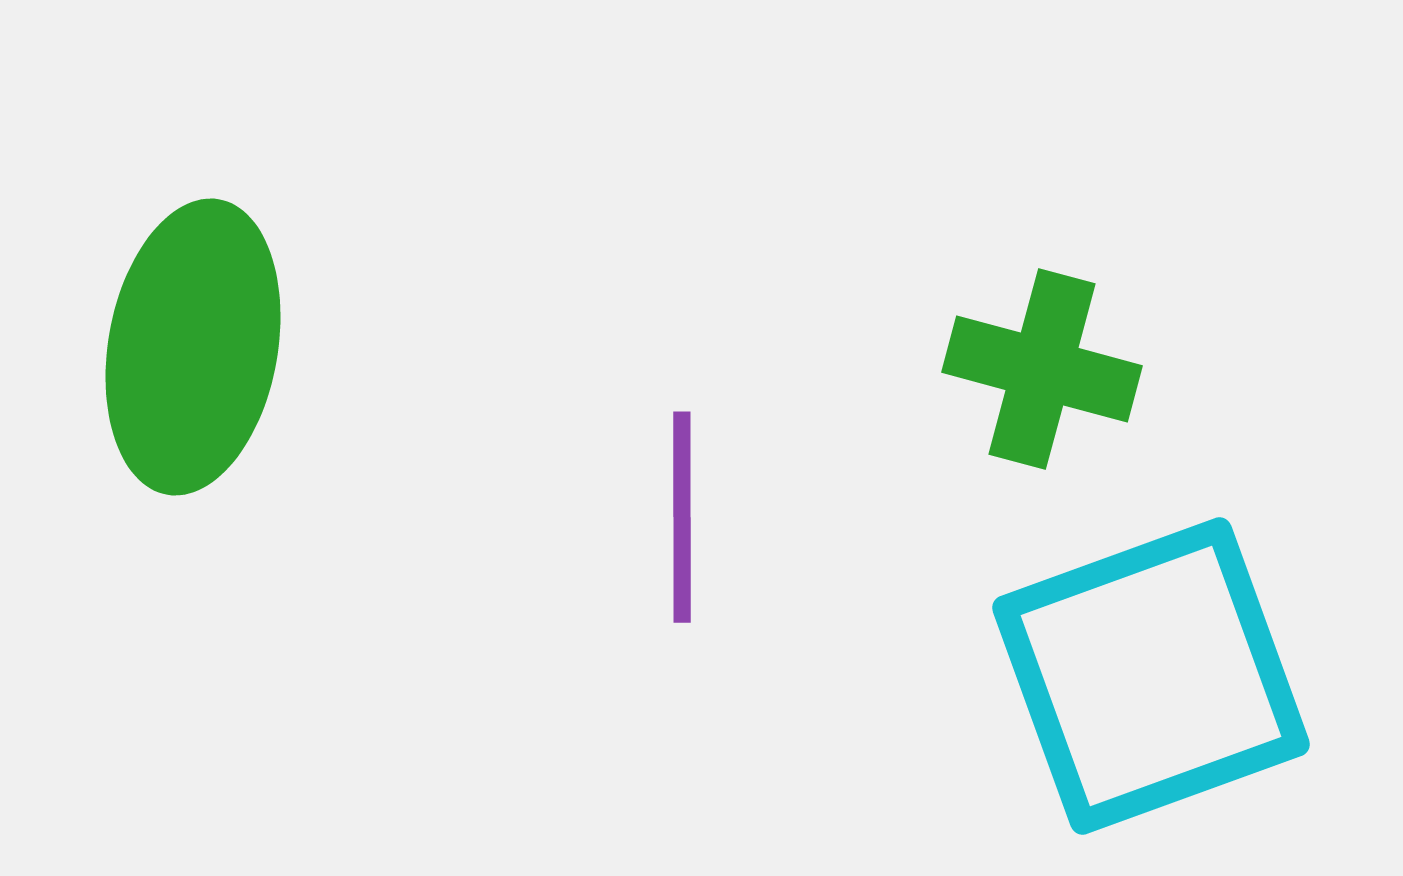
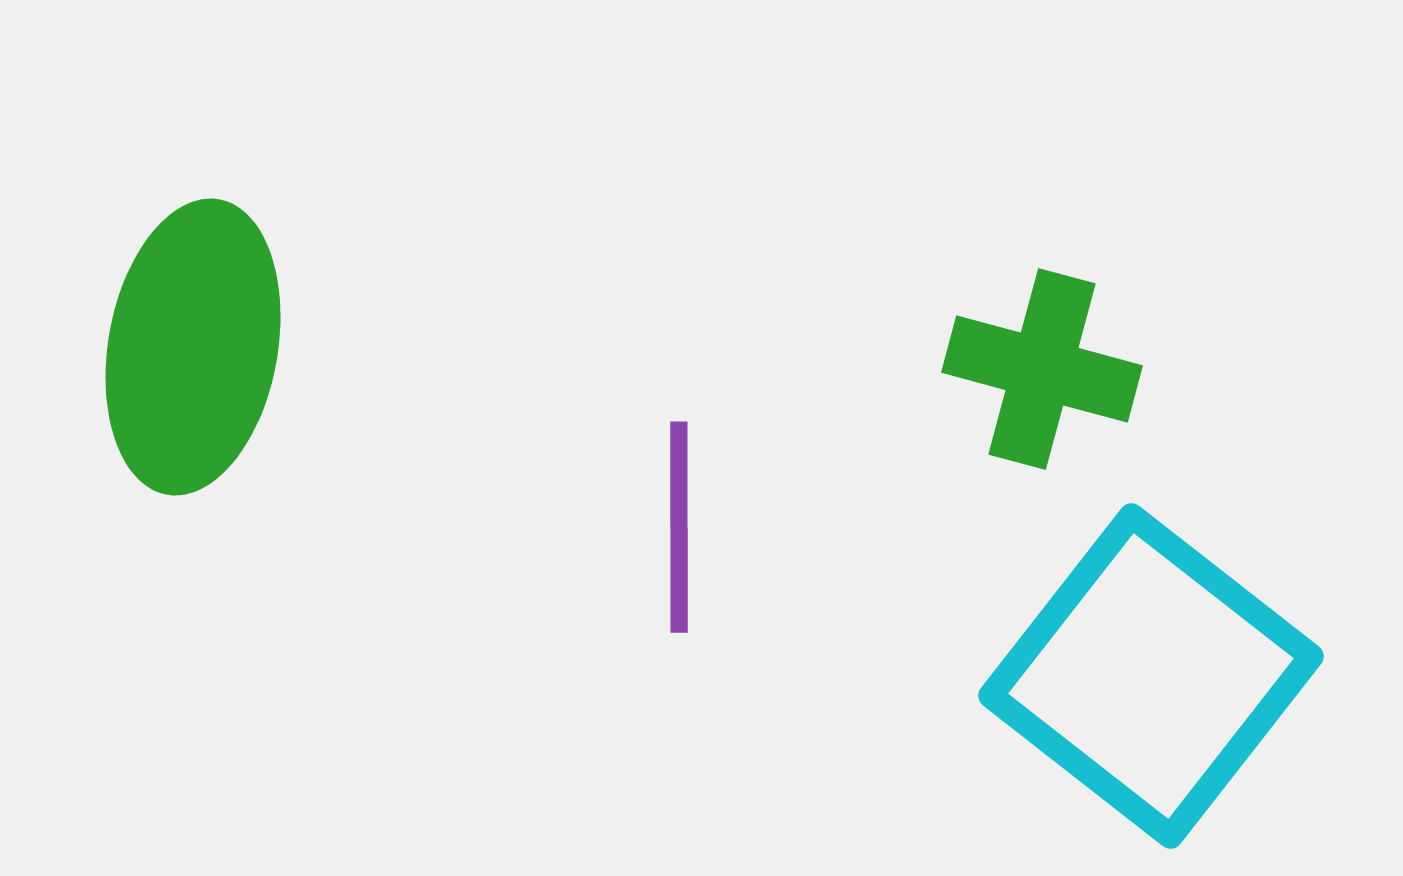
purple line: moved 3 px left, 10 px down
cyan square: rotated 32 degrees counterclockwise
